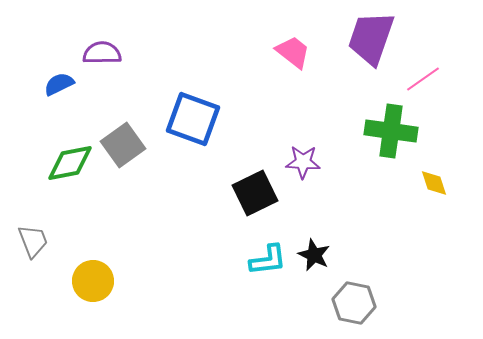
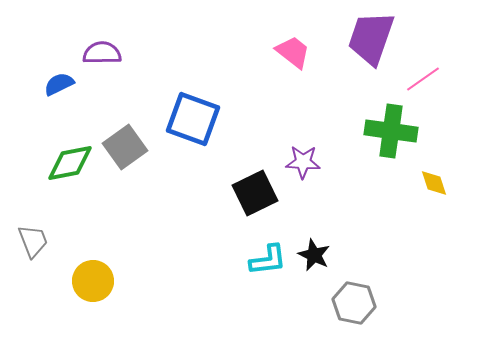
gray square: moved 2 px right, 2 px down
